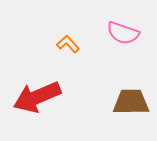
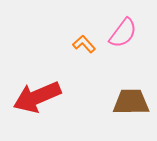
pink semicircle: rotated 72 degrees counterclockwise
orange L-shape: moved 16 px right
